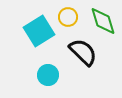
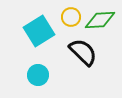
yellow circle: moved 3 px right
green diamond: moved 3 px left, 1 px up; rotated 76 degrees counterclockwise
cyan circle: moved 10 px left
